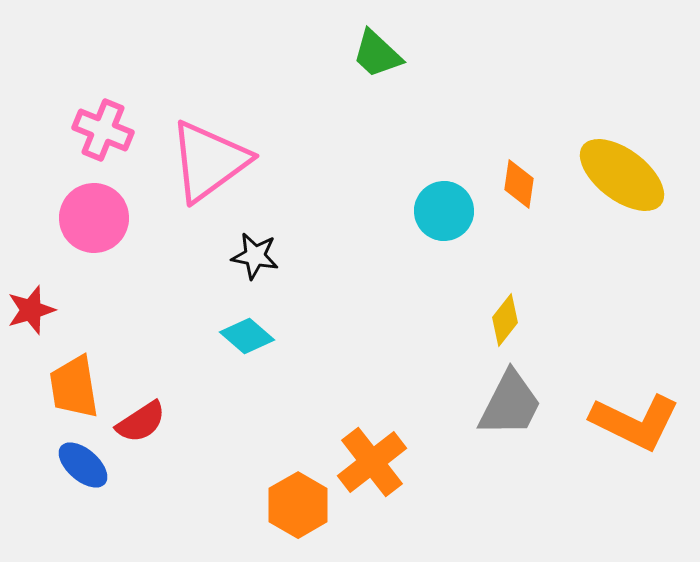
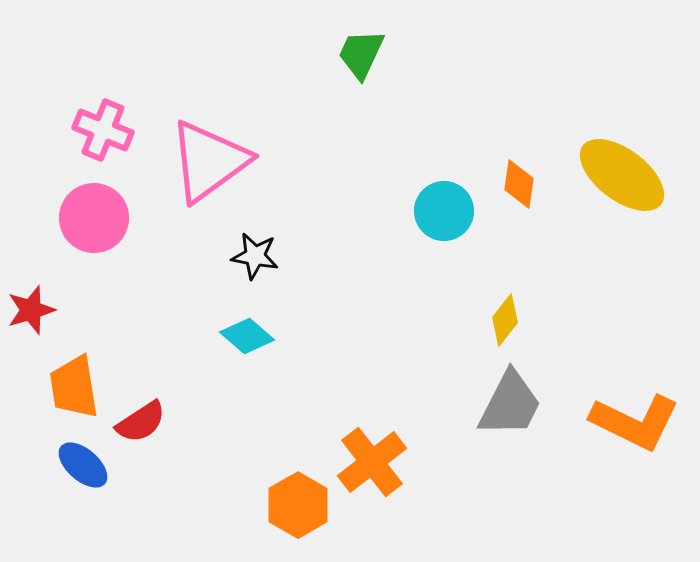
green trapezoid: moved 16 px left; rotated 72 degrees clockwise
